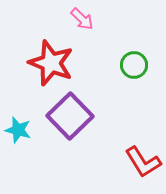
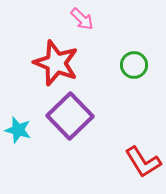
red star: moved 5 px right
